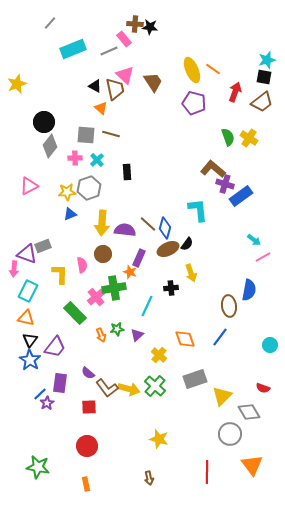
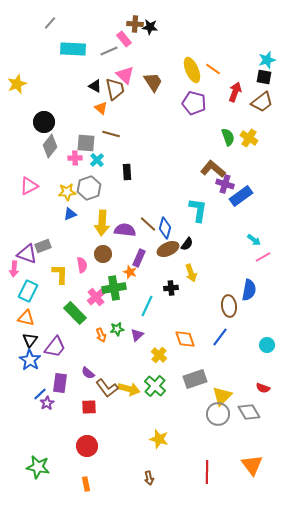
cyan rectangle at (73, 49): rotated 25 degrees clockwise
gray square at (86, 135): moved 8 px down
cyan L-shape at (198, 210): rotated 15 degrees clockwise
cyan circle at (270, 345): moved 3 px left
gray circle at (230, 434): moved 12 px left, 20 px up
